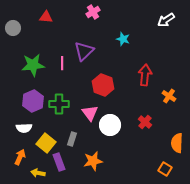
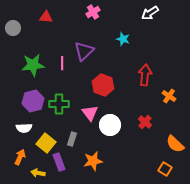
white arrow: moved 16 px left, 7 px up
purple hexagon: rotated 10 degrees clockwise
orange semicircle: moved 2 px left, 1 px down; rotated 48 degrees counterclockwise
